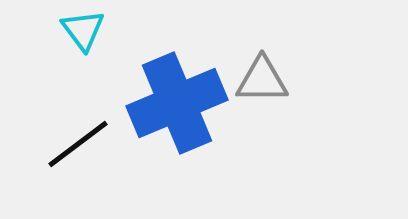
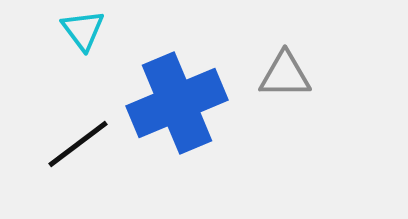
gray triangle: moved 23 px right, 5 px up
